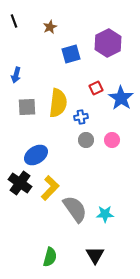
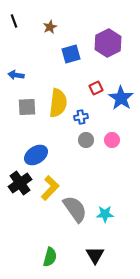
blue arrow: rotated 84 degrees clockwise
black cross: rotated 20 degrees clockwise
